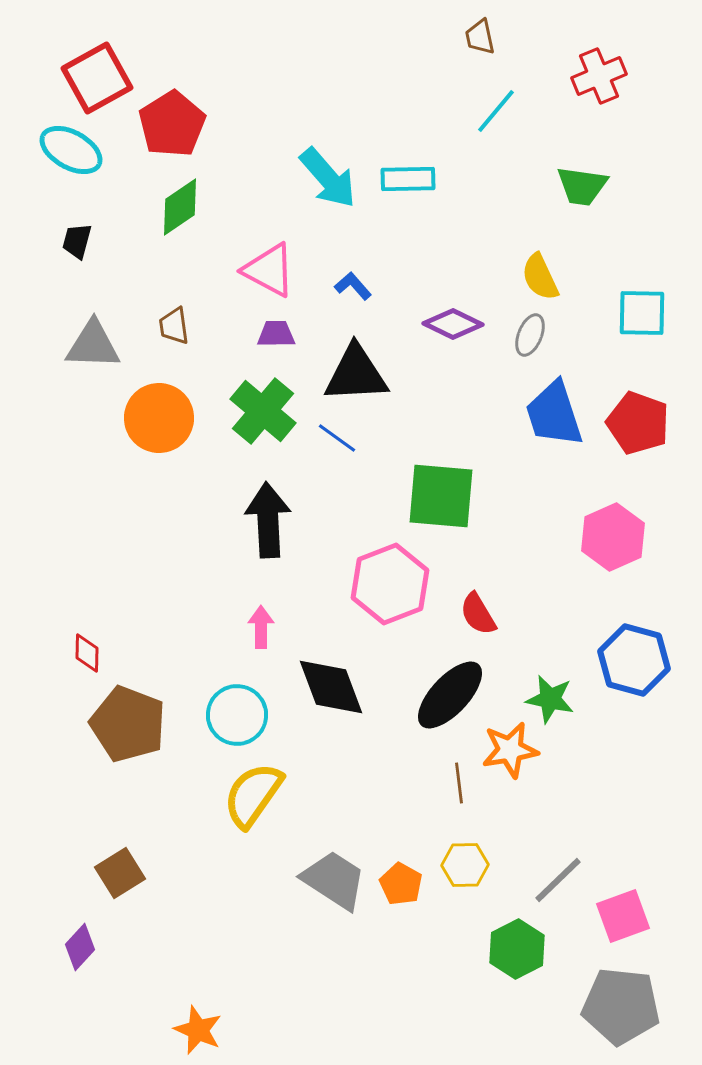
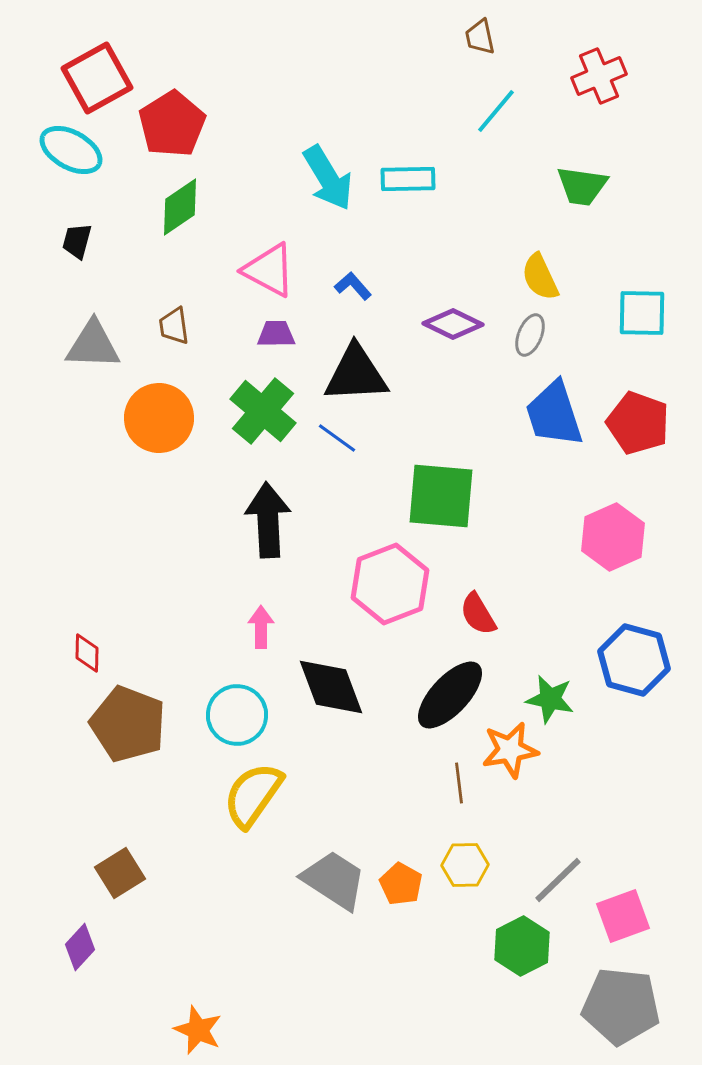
cyan arrow at (328, 178): rotated 10 degrees clockwise
green hexagon at (517, 949): moved 5 px right, 3 px up
